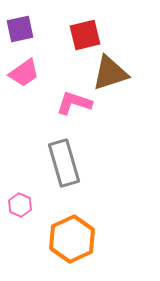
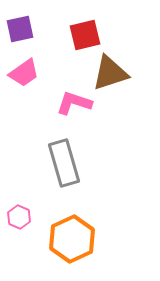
pink hexagon: moved 1 px left, 12 px down
